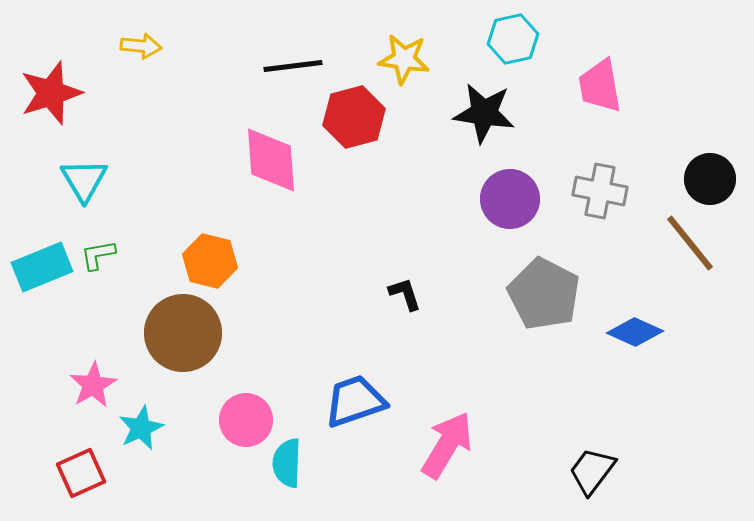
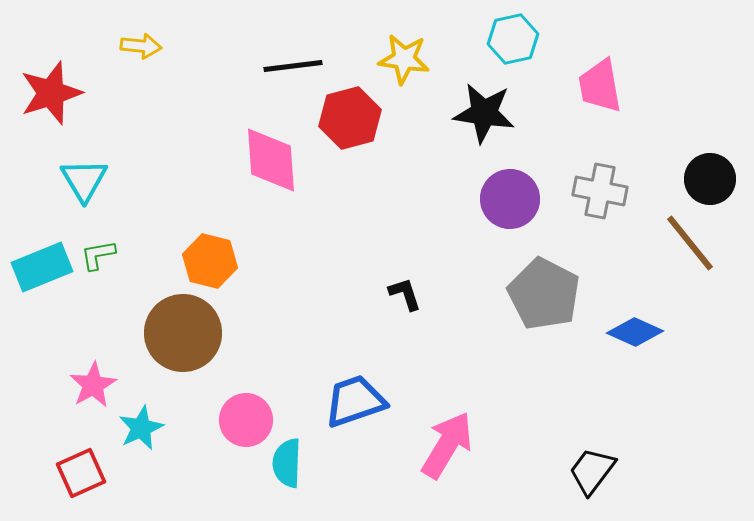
red hexagon: moved 4 px left, 1 px down
